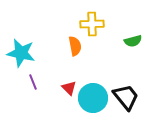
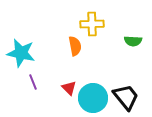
green semicircle: rotated 18 degrees clockwise
